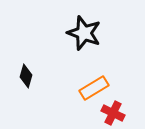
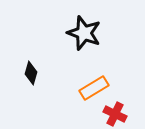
black diamond: moved 5 px right, 3 px up
red cross: moved 2 px right, 1 px down
